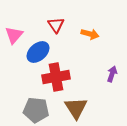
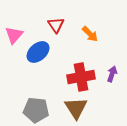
orange arrow: rotated 30 degrees clockwise
red cross: moved 25 px right
